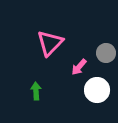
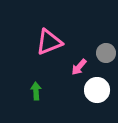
pink triangle: moved 1 px left, 1 px up; rotated 24 degrees clockwise
